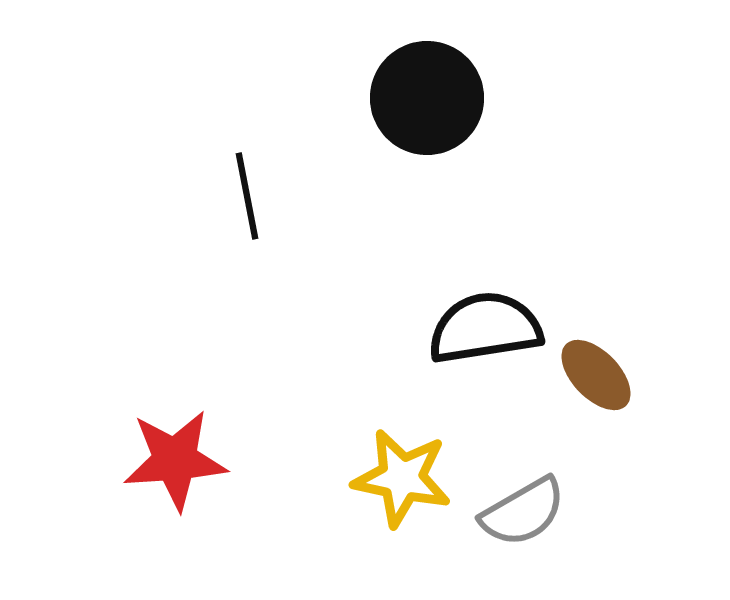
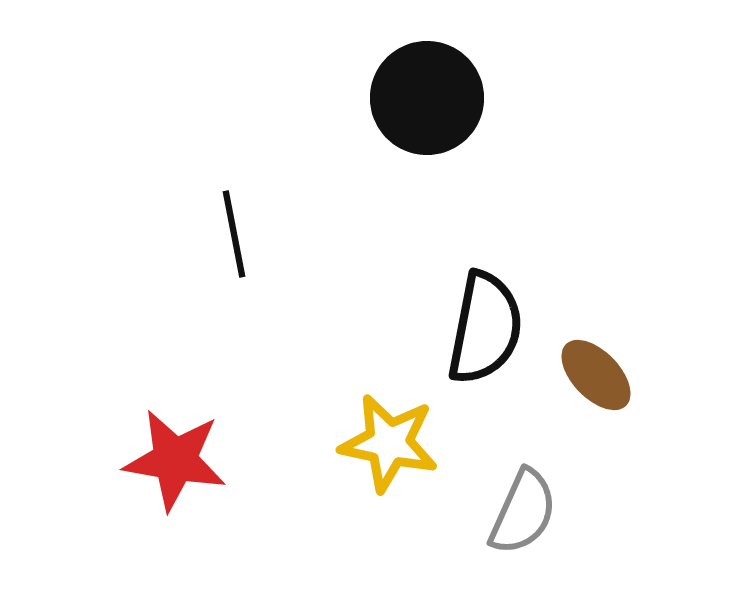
black line: moved 13 px left, 38 px down
black semicircle: rotated 110 degrees clockwise
red star: rotated 14 degrees clockwise
yellow star: moved 13 px left, 35 px up
gray semicircle: rotated 36 degrees counterclockwise
